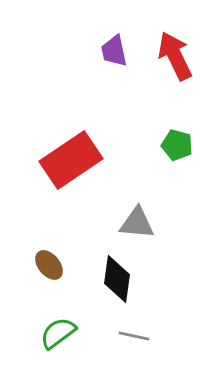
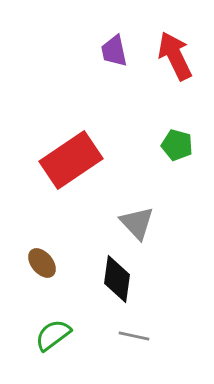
gray triangle: rotated 42 degrees clockwise
brown ellipse: moved 7 px left, 2 px up
green semicircle: moved 5 px left, 2 px down
